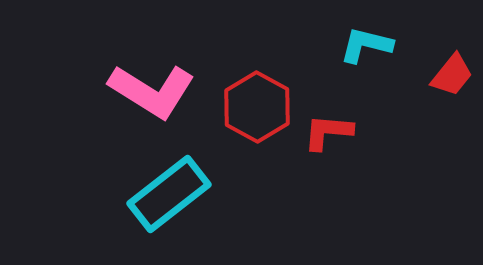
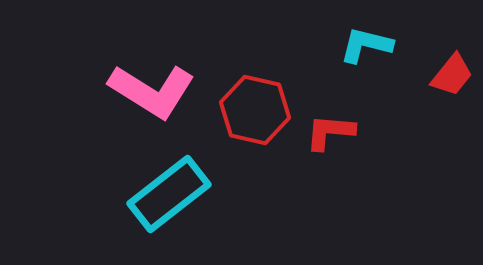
red hexagon: moved 2 px left, 3 px down; rotated 16 degrees counterclockwise
red L-shape: moved 2 px right
